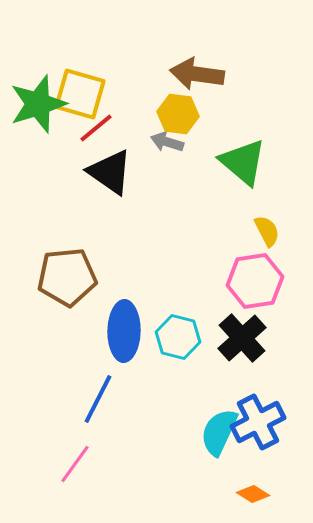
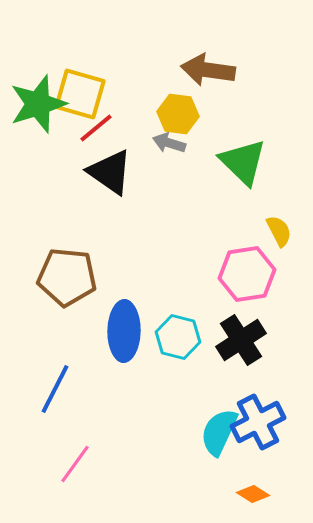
brown arrow: moved 11 px right, 4 px up
gray arrow: moved 2 px right, 1 px down
green triangle: rotated 4 degrees clockwise
yellow semicircle: moved 12 px right
brown pentagon: rotated 12 degrees clockwise
pink hexagon: moved 8 px left, 7 px up
black cross: moved 1 px left, 2 px down; rotated 9 degrees clockwise
blue line: moved 43 px left, 10 px up
